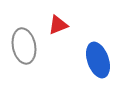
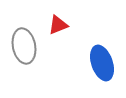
blue ellipse: moved 4 px right, 3 px down
